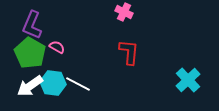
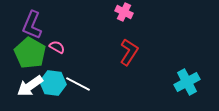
red L-shape: rotated 28 degrees clockwise
cyan cross: moved 1 px left, 2 px down; rotated 15 degrees clockwise
